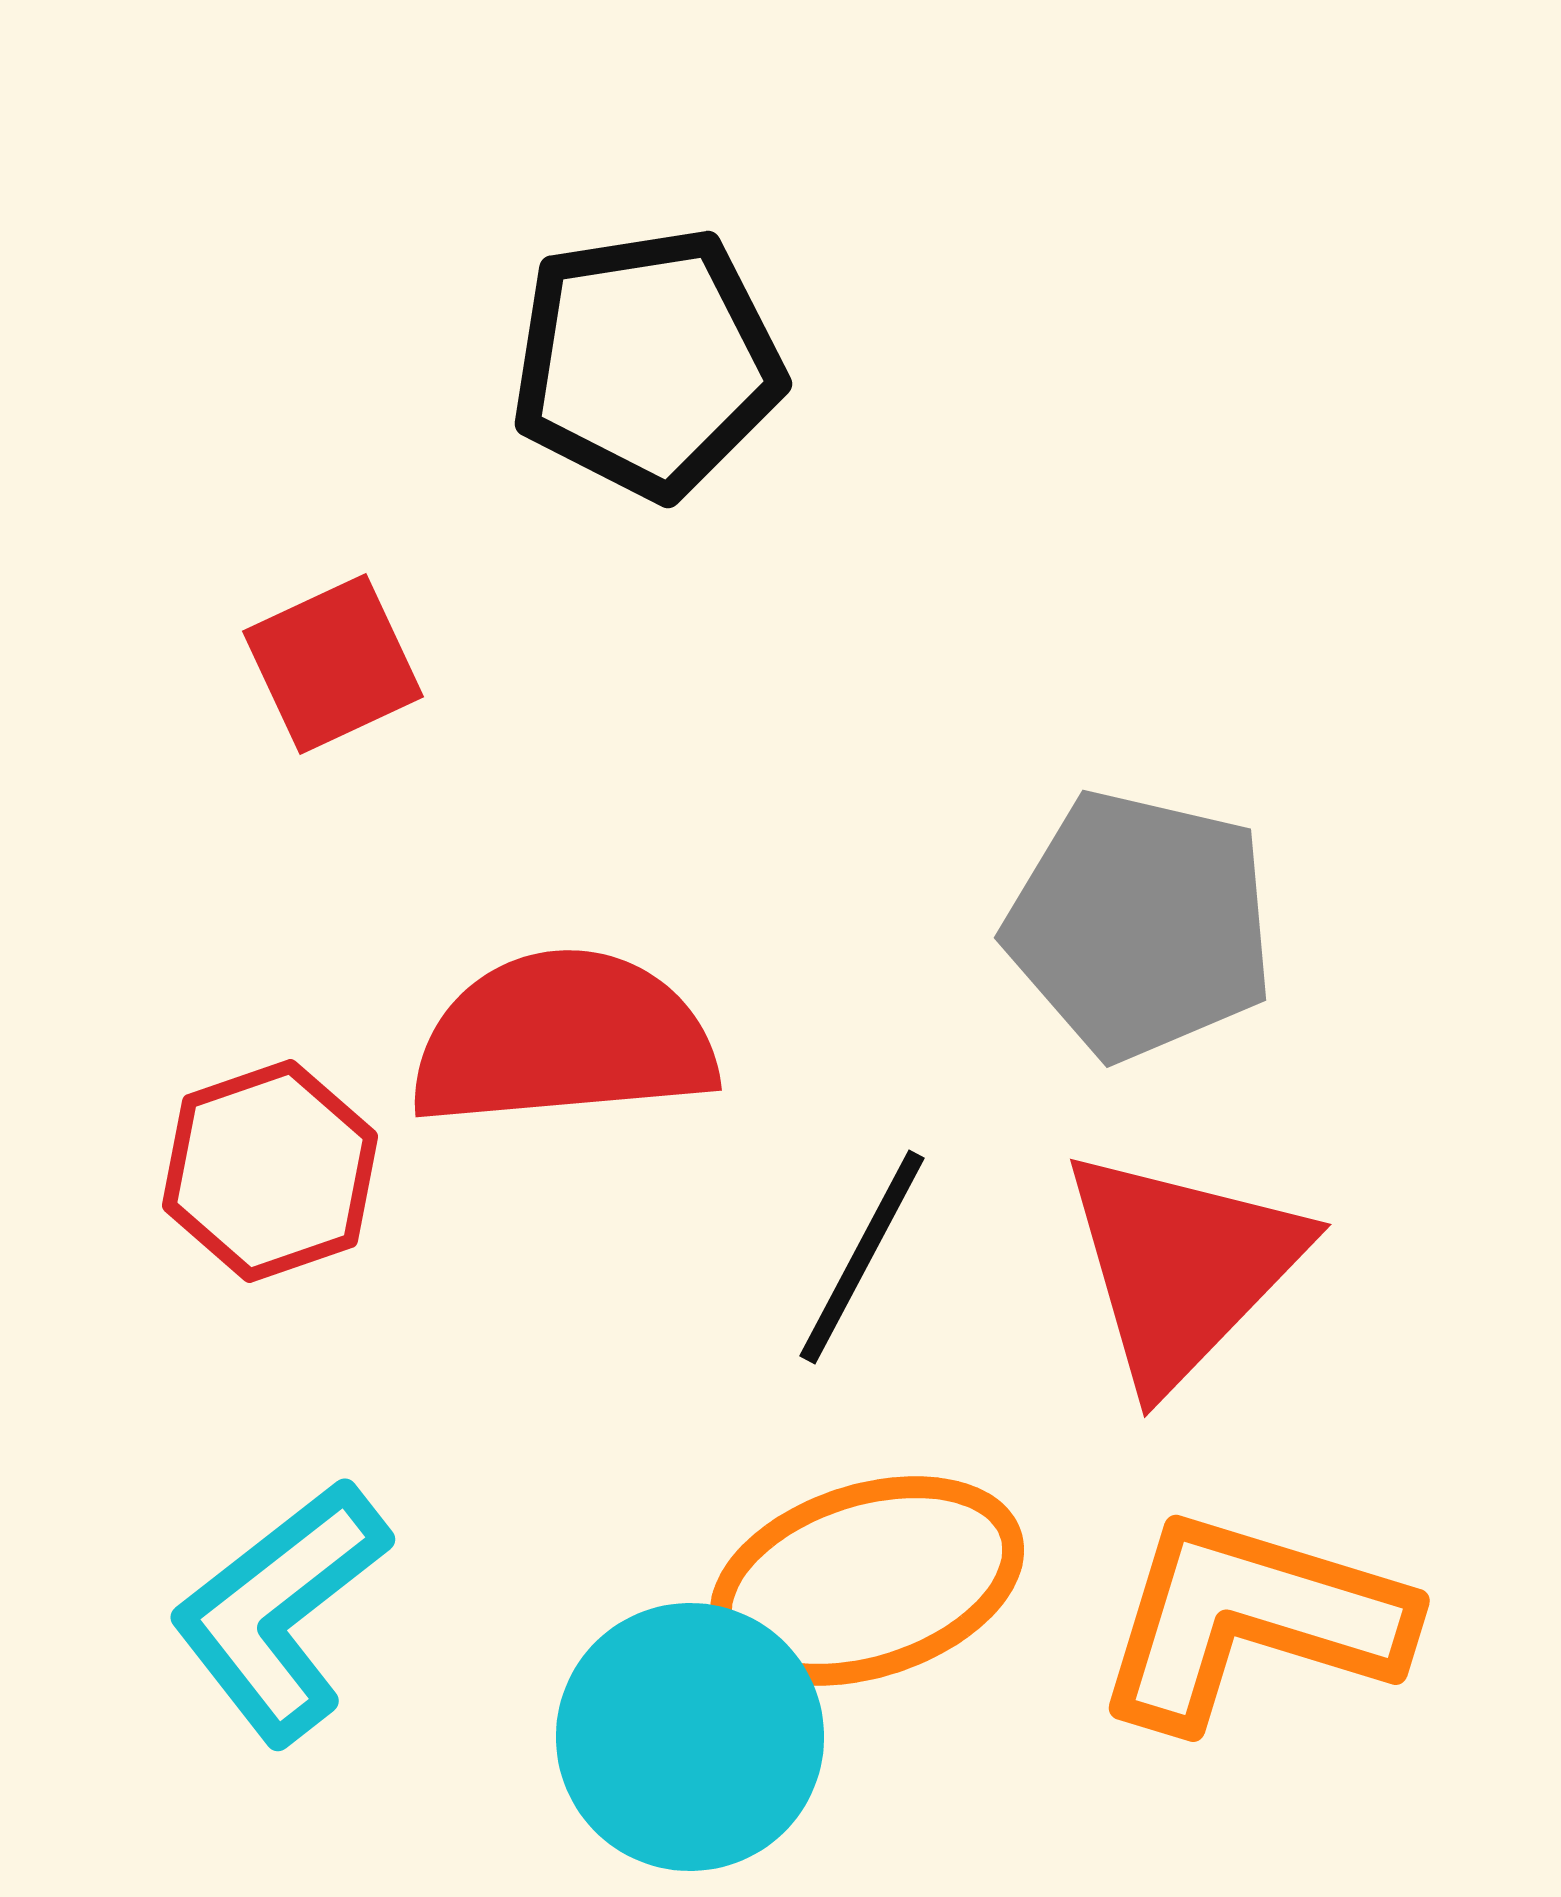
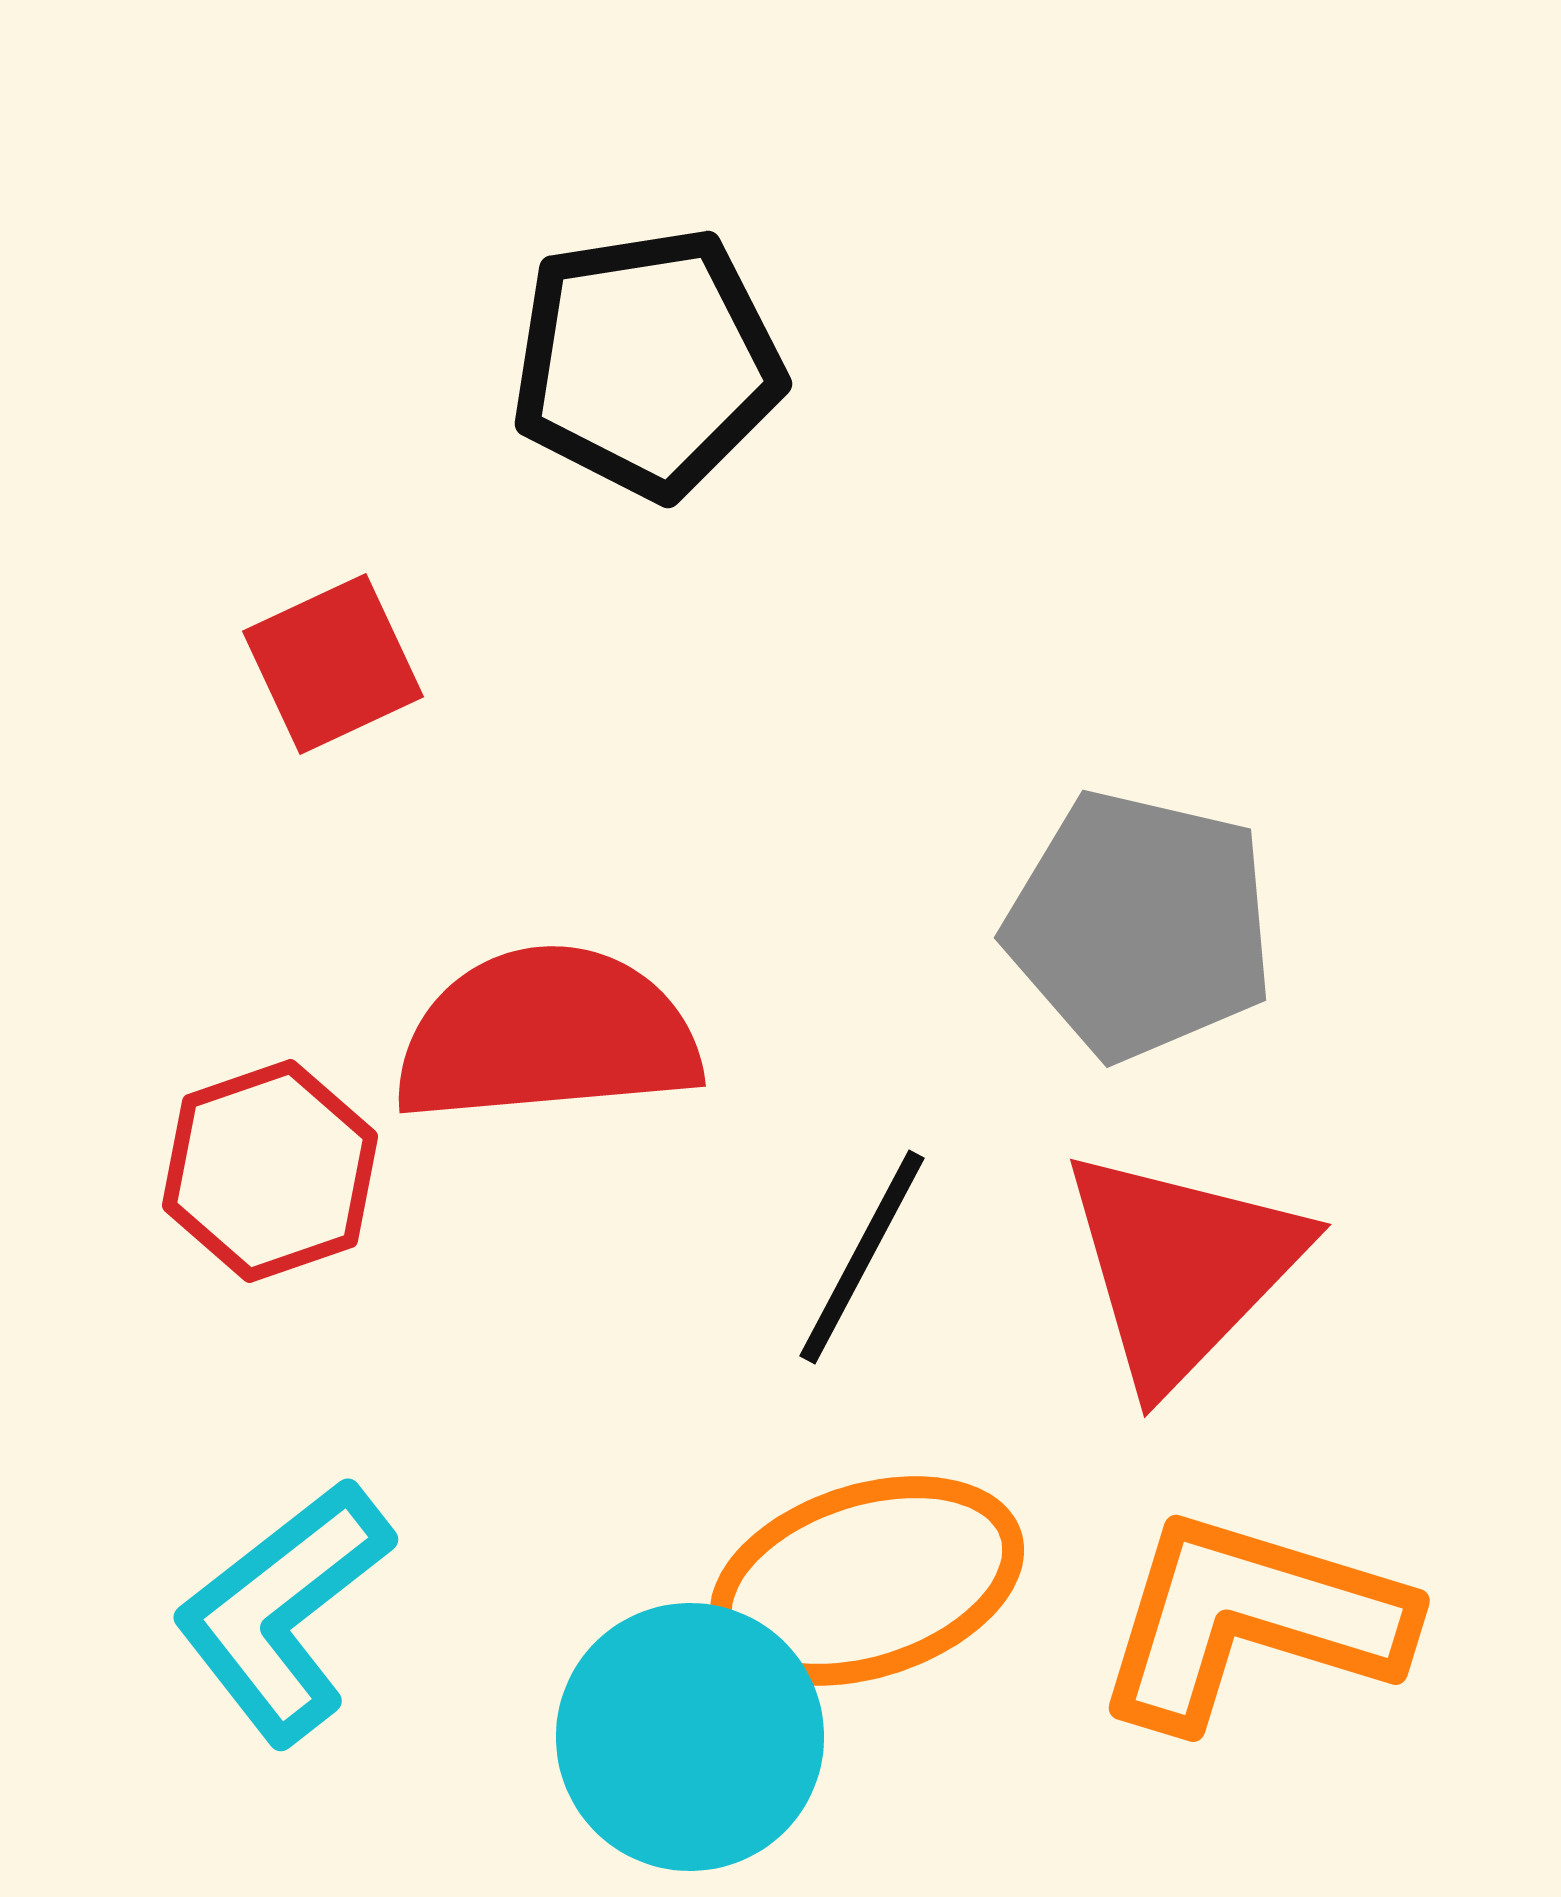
red semicircle: moved 16 px left, 4 px up
cyan L-shape: moved 3 px right
